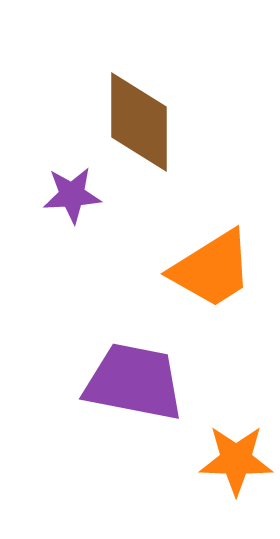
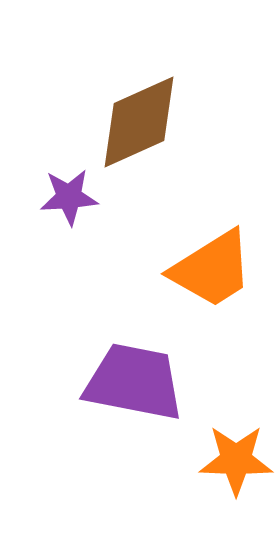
brown diamond: rotated 66 degrees clockwise
purple star: moved 3 px left, 2 px down
